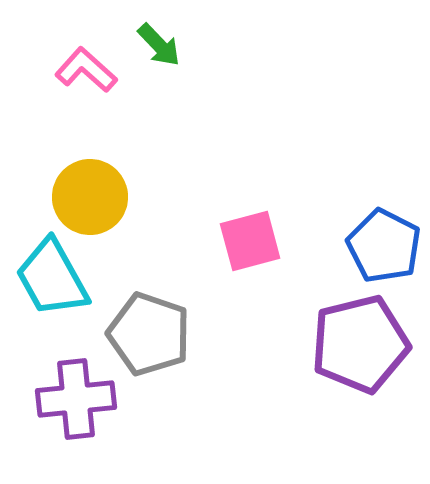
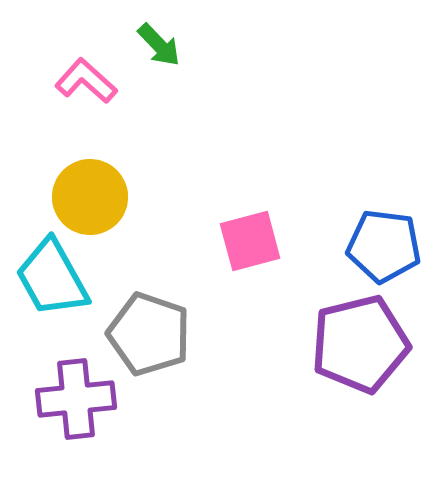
pink L-shape: moved 11 px down
blue pentagon: rotated 20 degrees counterclockwise
